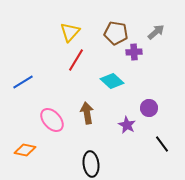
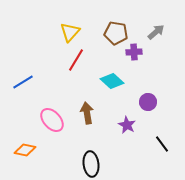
purple circle: moved 1 px left, 6 px up
